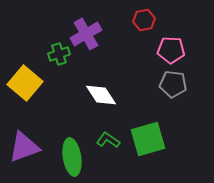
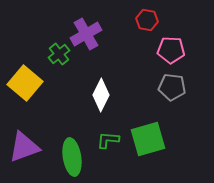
red hexagon: moved 3 px right; rotated 20 degrees clockwise
green cross: rotated 20 degrees counterclockwise
gray pentagon: moved 1 px left, 3 px down
white diamond: rotated 60 degrees clockwise
green L-shape: rotated 30 degrees counterclockwise
